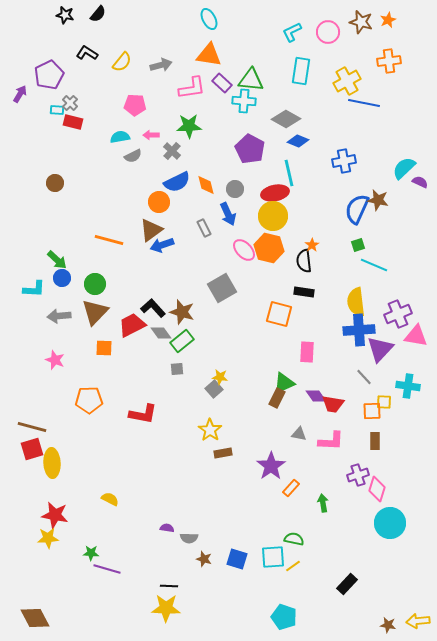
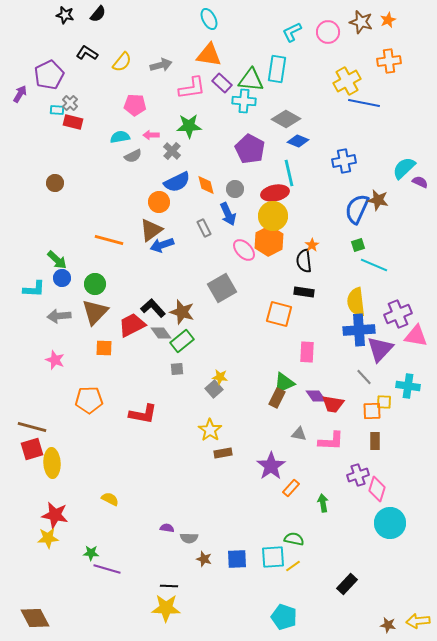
cyan rectangle at (301, 71): moved 24 px left, 2 px up
orange hexagon at (269, 248): moved 7 px up; rotated 20 degrees clockwise
blue square at (237, 559): rotated 20 degrees counterclockwise
